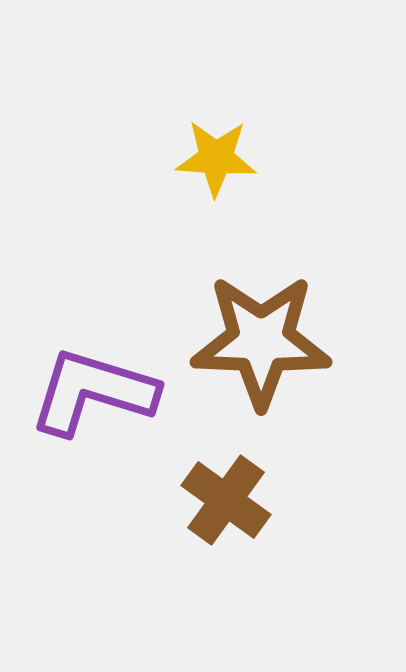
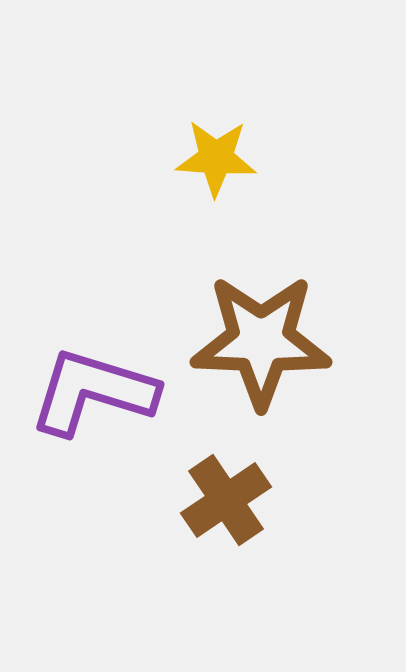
brown cross: rotated 20 degrees clockwise
